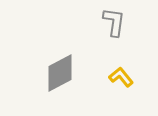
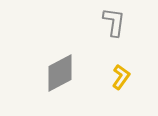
yellow L-shape: rotated 75 degrees clockwise
